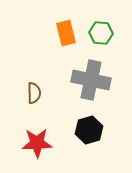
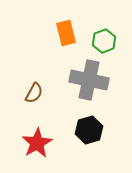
green hexagon: moved 3 px right, 8 px down; rotated 25 degrees counterclockwise
gray cross: moved 2 px left
brown semicircle: rotated 30 degrees clockwise
red star: rotated 28 degrees counterclockwise
